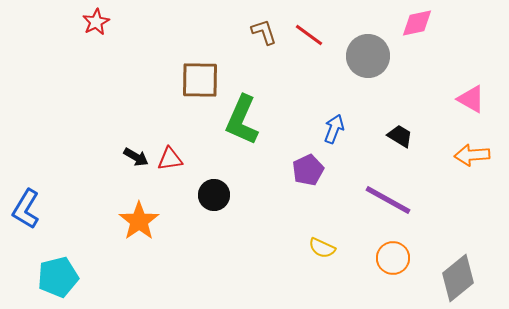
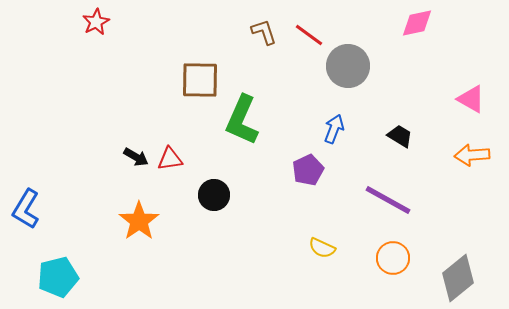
gray circle: moved 20 px left, 10 px down
